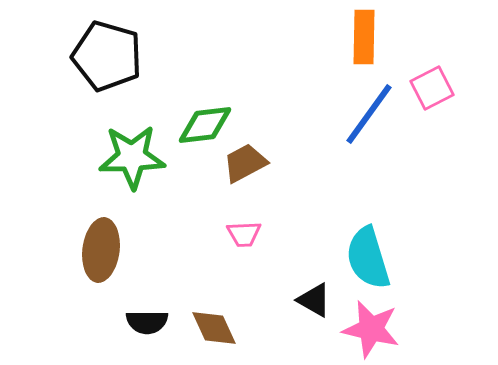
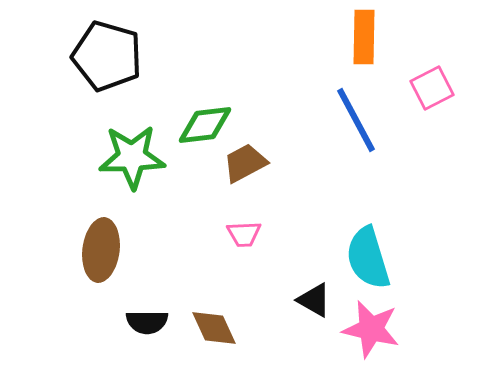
blue line: moved 13 px left, 6 px down; rotated 64 degrees counterclockwise
